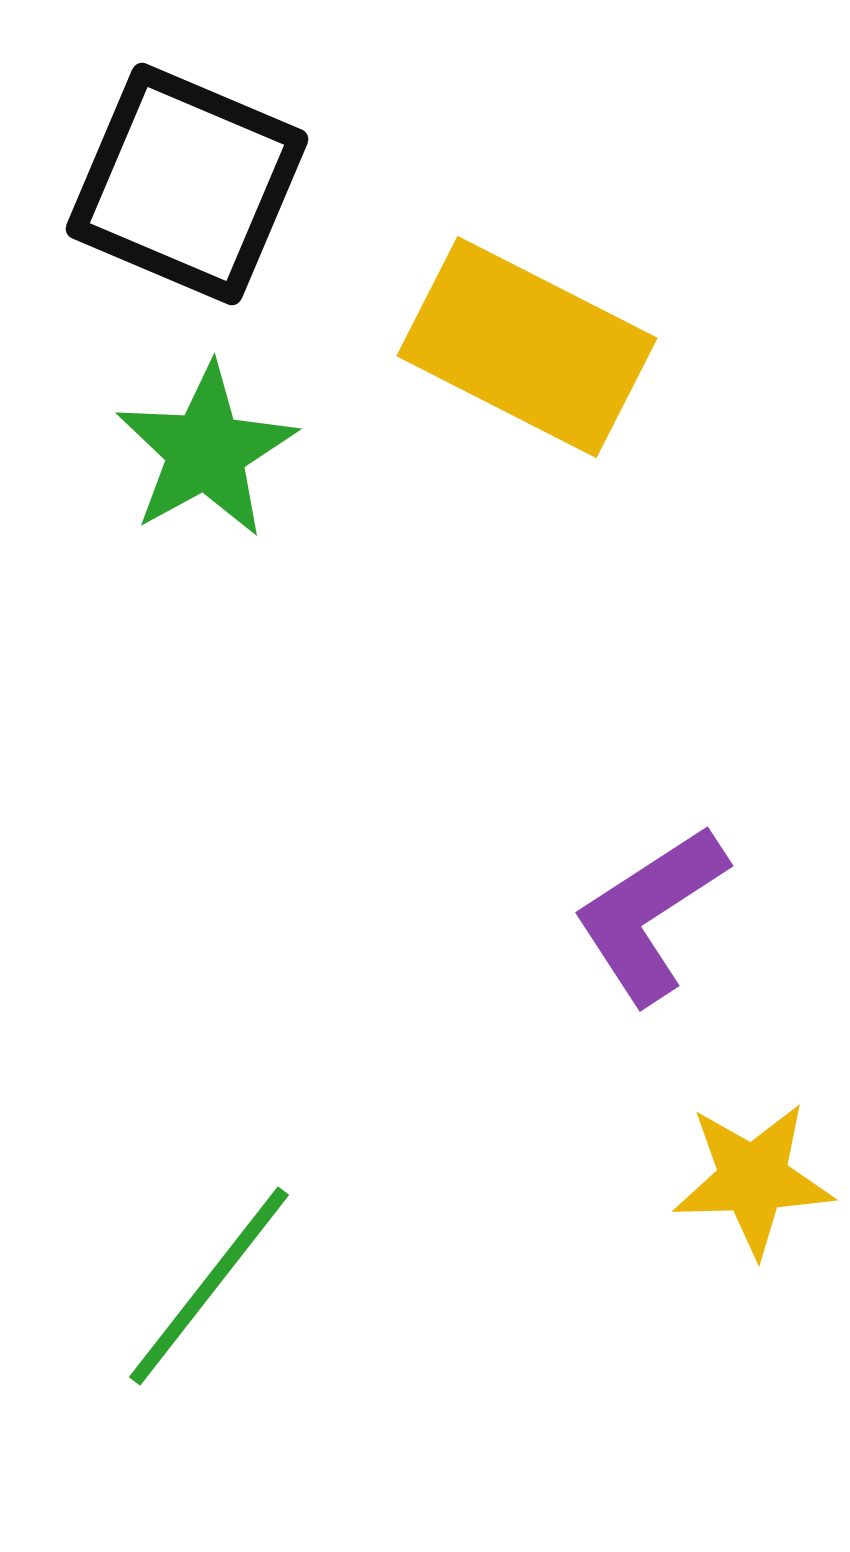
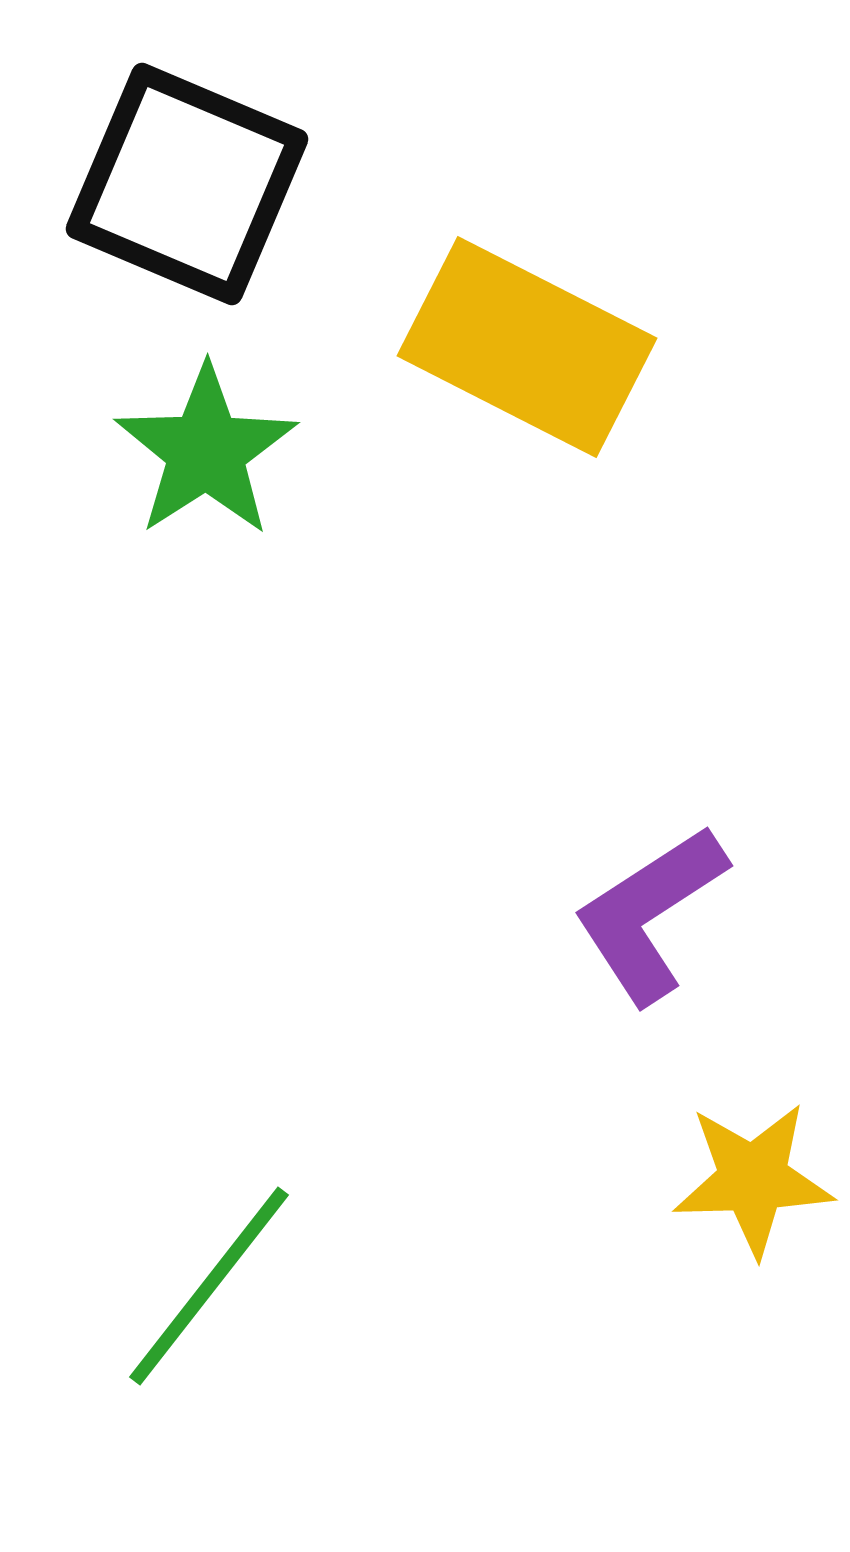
green star: rotated 4 degrees counterclockwise
